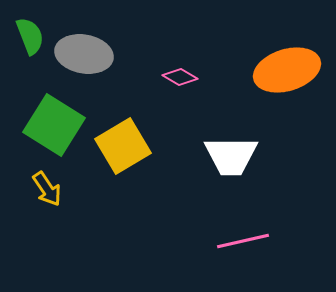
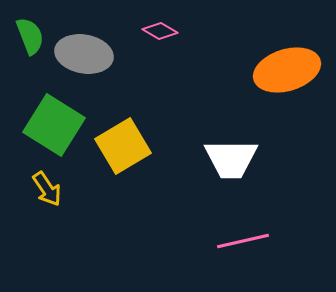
pink diamond: moved 20 px left, 46 px up
white trapezoid: moved 3 px down
